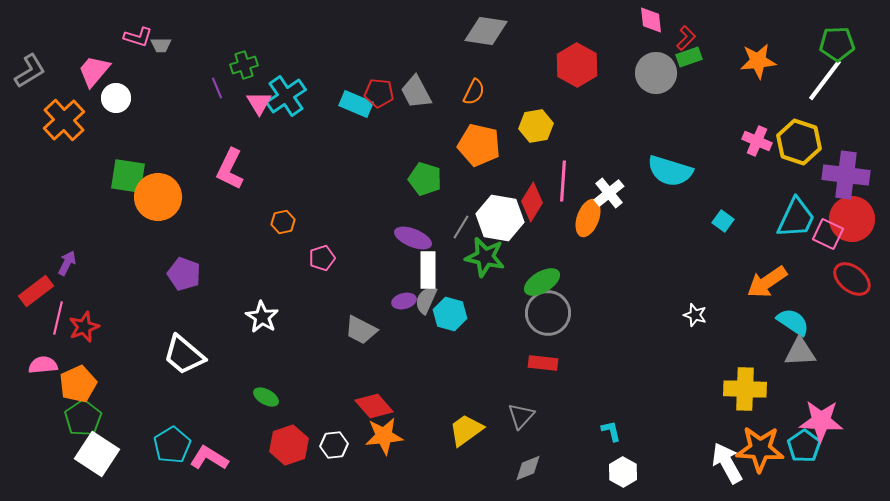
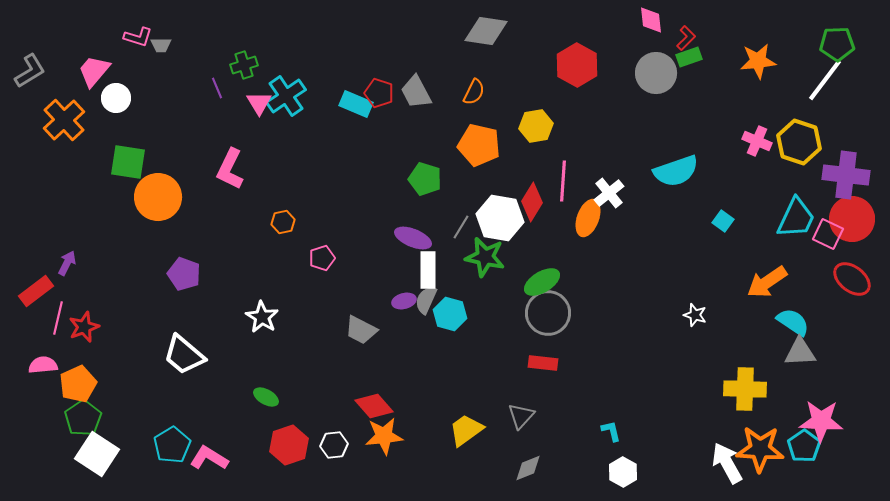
red pentagon at (379, 93): rotated 12 degrees clockwise
cyan semicircle at (670, 171): moved 6 px right; rotated 36 degrees counterclockwise
green square at (128, 176): moved 14 px up
